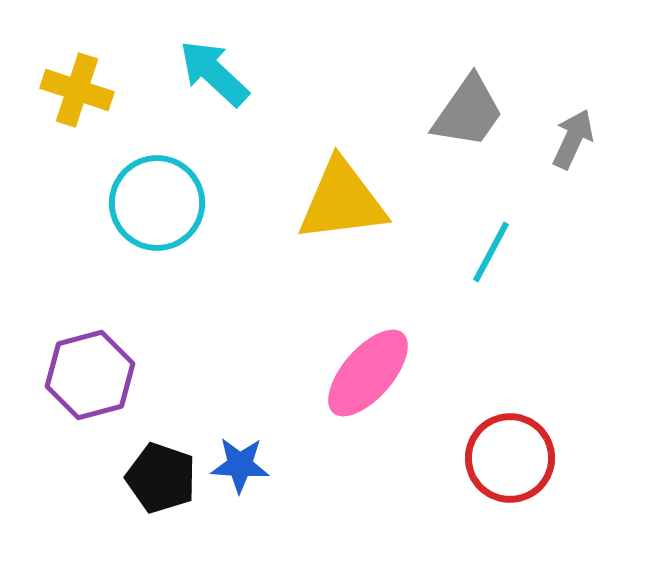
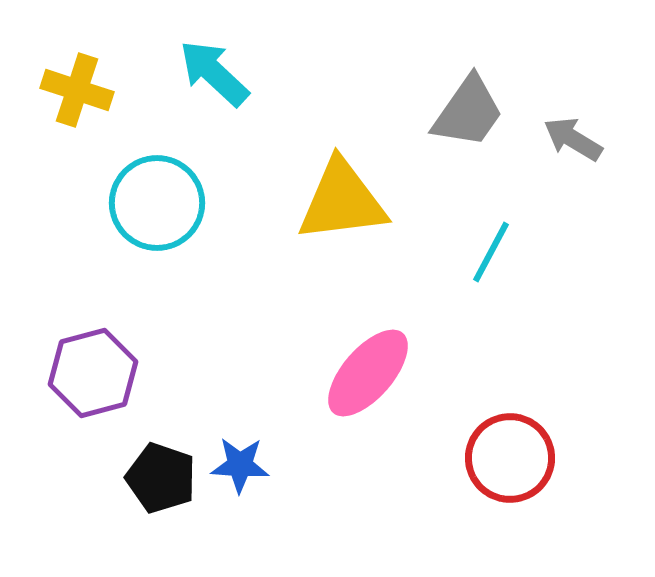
gray arrow: rotated 84 degrees counterclockwise
purple hexagon: moved 3 px right, 2 px up
